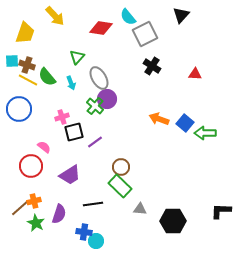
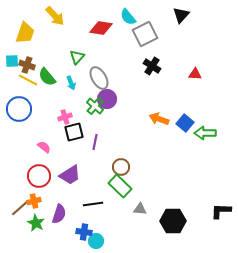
pink cross: moved 3 px right
purple line: rotated 42 degrees counterclockwise
red circle: moved 8 px right, 10 px down
